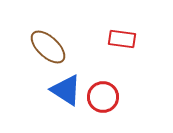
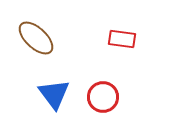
brown ellipse: moved 12 px left, 9 px up
blue triangle: moved 12 px left, 4 px down; rotated 20 degrees clockwise
